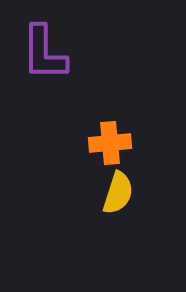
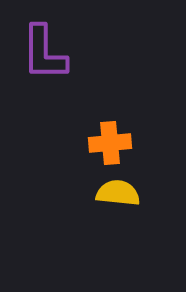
yellow semicircle: rotated 102 degrees counterclockwise
